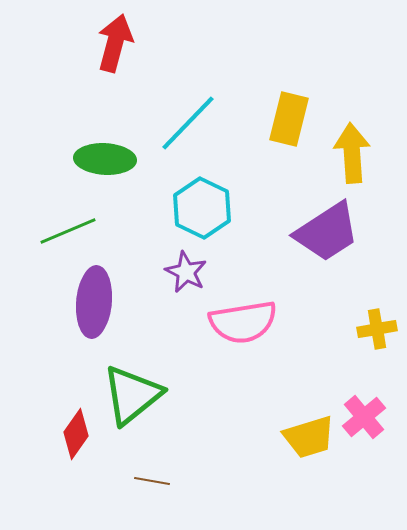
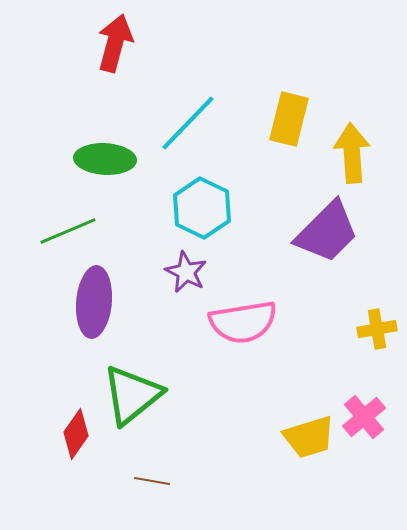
purple trapezoid: rotated 12 degrees counterclockwise
